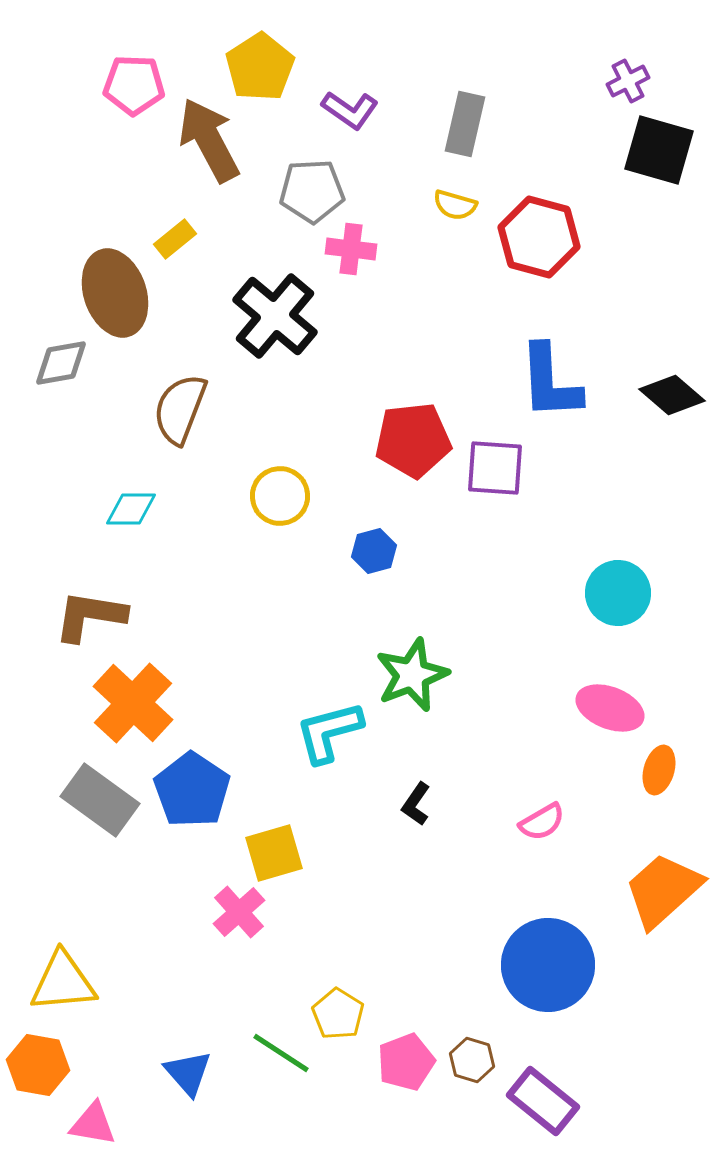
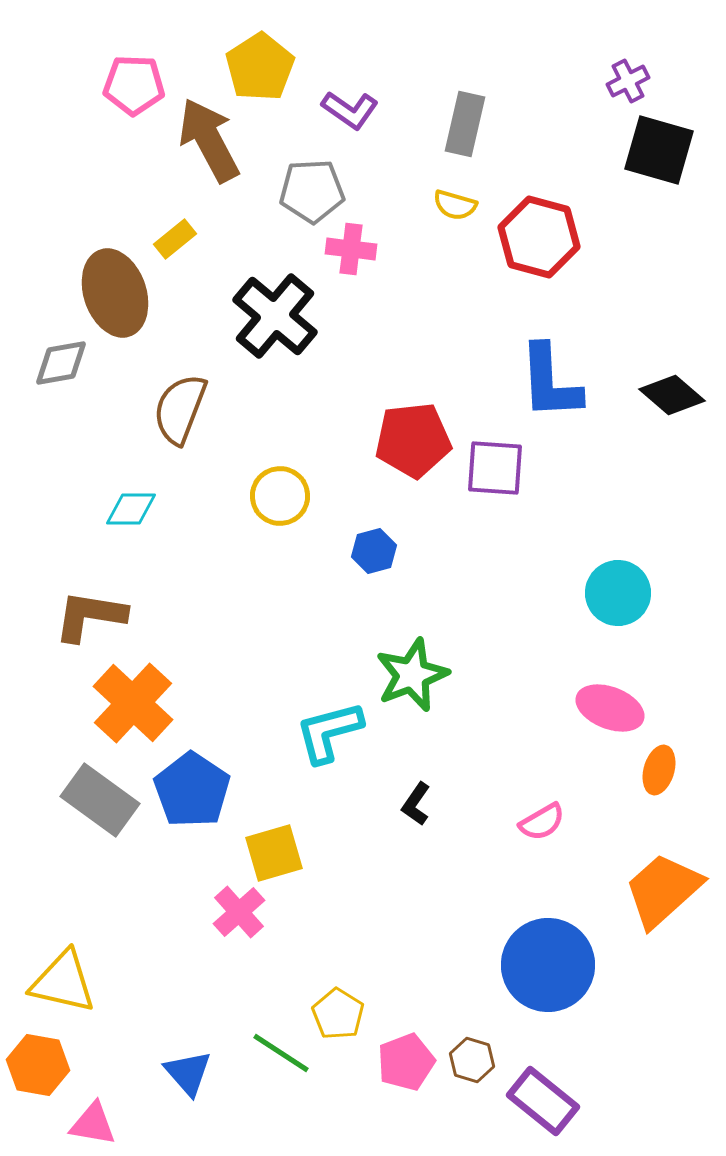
yellow triangle at (63, 982): rotated 18 degrees clockwise
